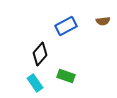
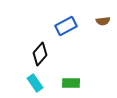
green rectangle: moved 5 px right, 7 px down; rotated 18 degrees counterclockwise
